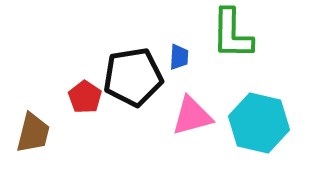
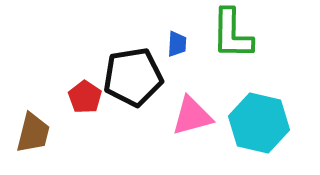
blue trapezoid: moved 2 px left, 13 px up
